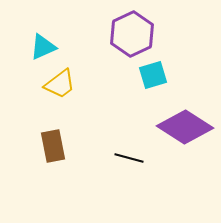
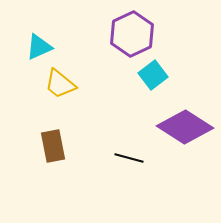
cyan triangle: moved 4 px left
cyan square: rotated 20 degrees counterclockwise
yellow trapezoid: rotated 76 degrees clockwise
